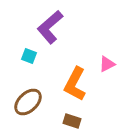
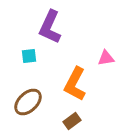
purple L-shape: rotated 24 degrees counterclockwise
cyan square: rotated 28 degrees counterclockwise
pink triangle: moved 1 px left, 6 px up; rotated 18 degrees clockwise
brown rectangle: rotated 54 degrees counterclockwise
